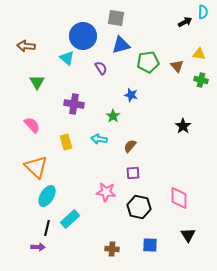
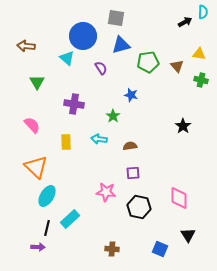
yellow rectangle: rotated 14 degrees clockwise
brown semicircle: rotated 40 degrees clockwise
blue square: moved 10 px right, 4 px down; rotated 21 degrees clockwise
